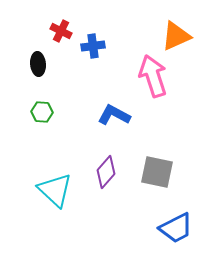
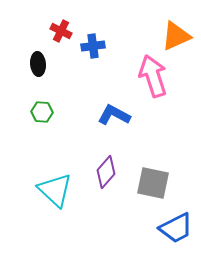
gray square: moved 4 px left, 11 px down
